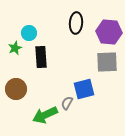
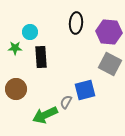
cyan circle: moved 1 px right, 1 px up
green star: rotated 24 degrees clockwise
gray square: moved 3 px right, 2 px down; rotated 30 degrees clockwise
blue square: moved 1 px right, 1 px down
gray semicircle: moved 1 px left, 1 px up
